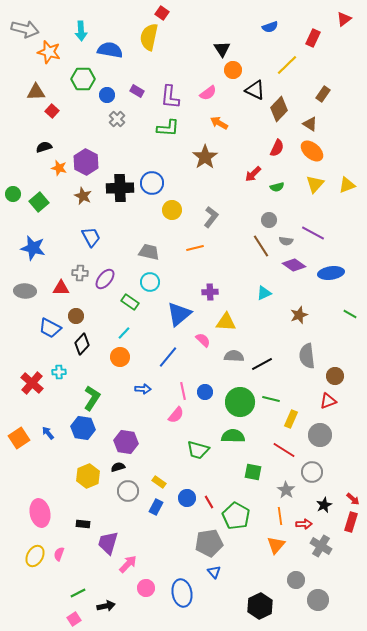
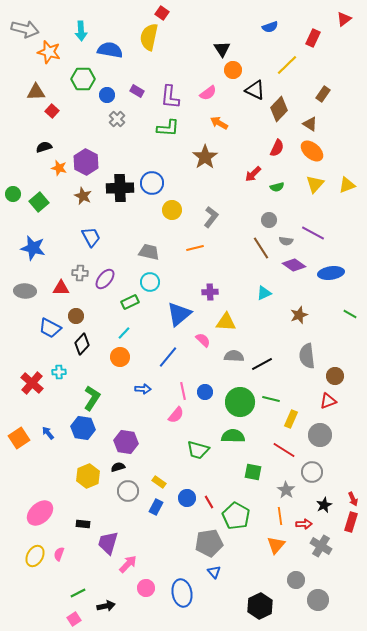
brown line at (261, 246): moved 2 px down
green rectangle at (130, 302): rotated 60 degrees counterclockwise
red arrow at (353, 499): rotated 24 degrees clockwise
pink ellipse at (40, 513): rotated 60 degrees clockwise
